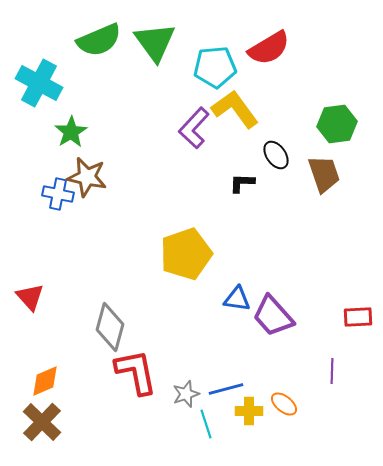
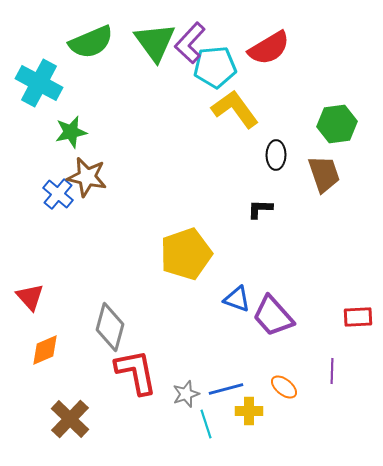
green semicircle: moved 8 px left, 2 px down
purple L-shape: moved 4 px left, 85 px up
green star: rotated 20 degrees clockwise
black ellipse: rotated 36 degrees clockwise
black L-shape: moved 18 px right, 26 px down
blue cross: rotated 28 degrees clockwise
blue triangle: rotated 12 degrees clockwise
orange diamond: moved 31 px up
orange ellipse: moved 17 px up
brown cross: moved 28 px right, 3 px up
